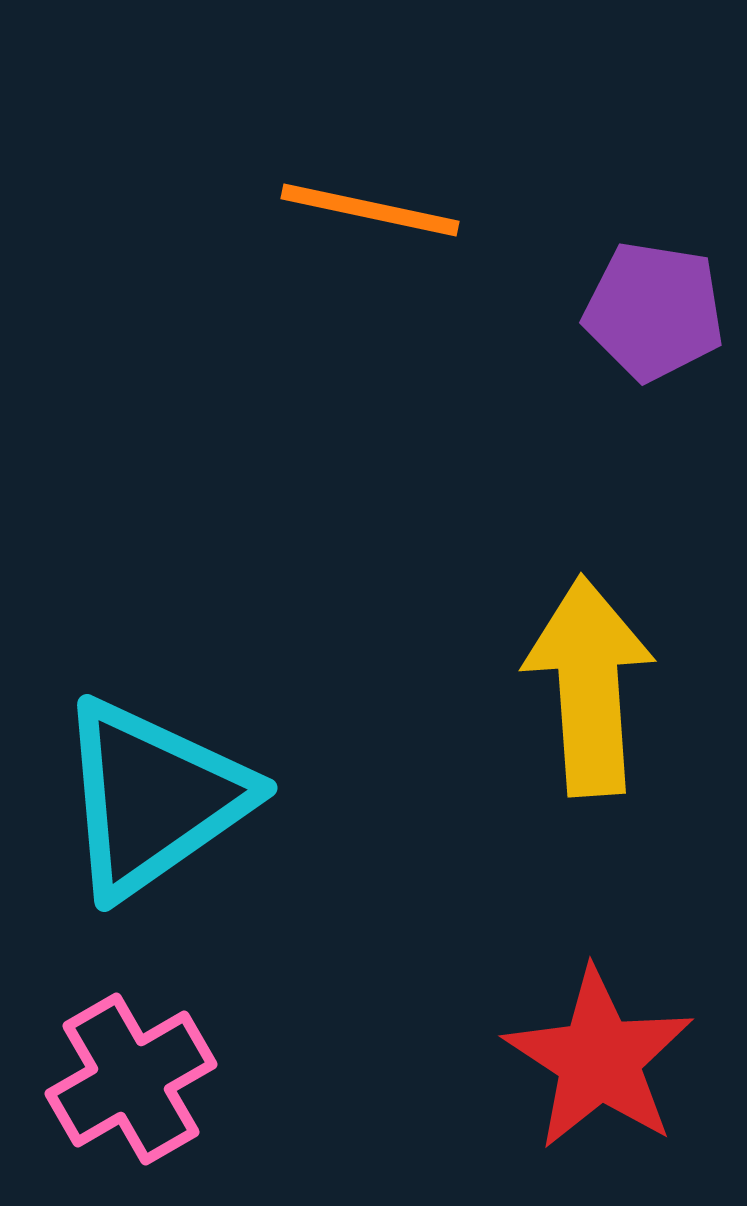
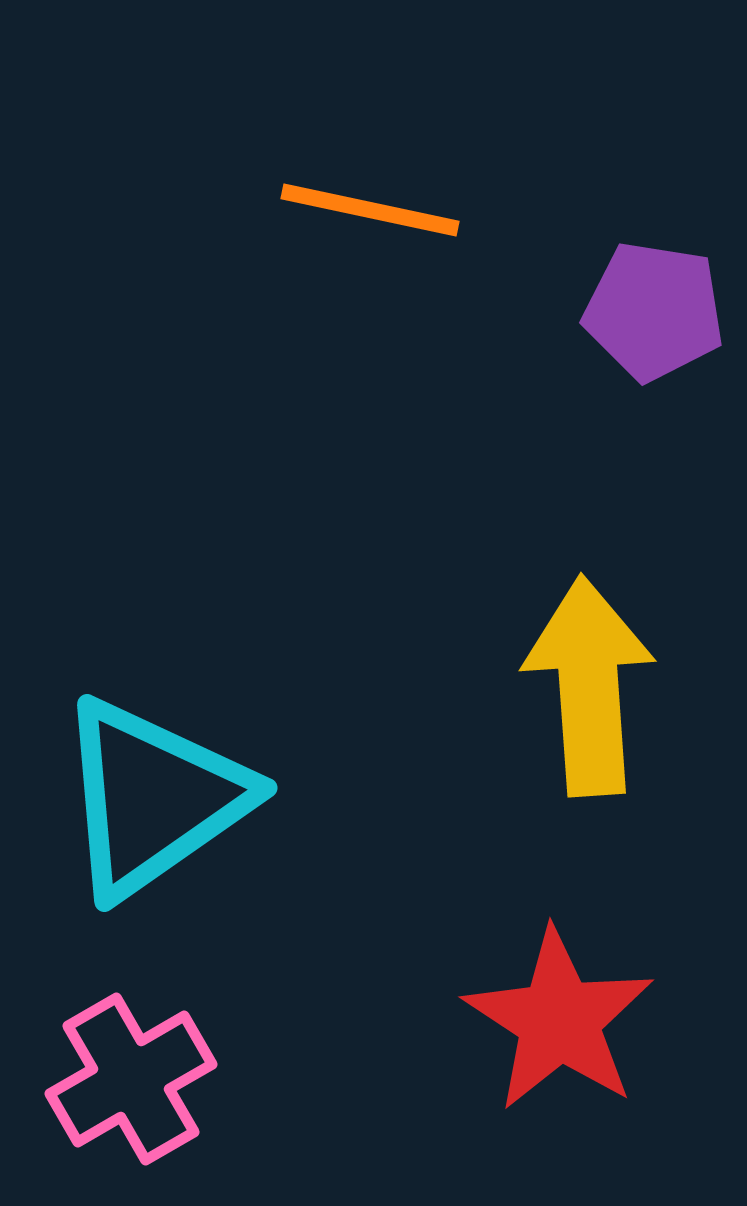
red star: moved 40 px left, 39 px up
